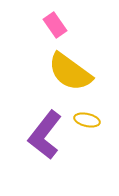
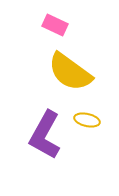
pink rectangle: rotated 30 degrees counterclockwise
purple L-shape: rotated 9 degrees counterclockwise
